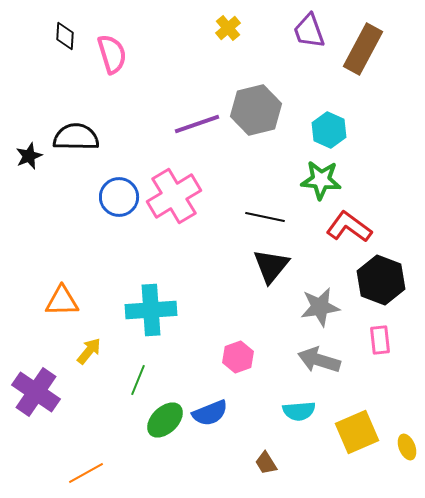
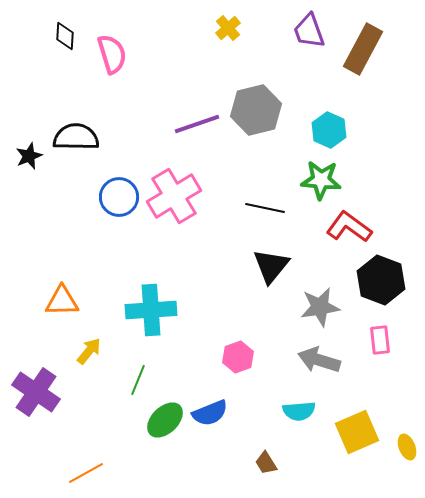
black line: moved 9 px up
